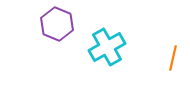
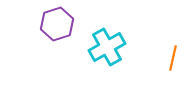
purple hexagon: rotated 20 degrees clockwise
